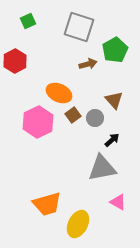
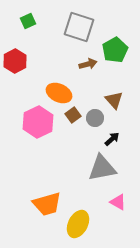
black arrow: moved 1 px up
